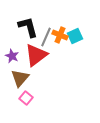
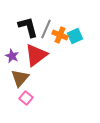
gray line: moved 8 px up
